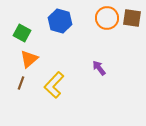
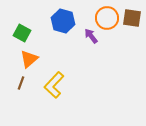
blue hexagon: moved 3 px right
purple arrow: moved 8 px left, 32 px up
